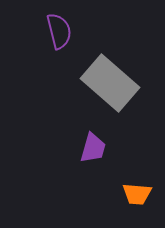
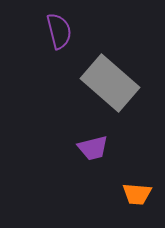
purple trapezoid: rotated 60 degrees clockwise
